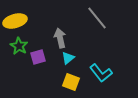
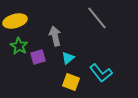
gray arrow: moved 5 px left, 2 px up
